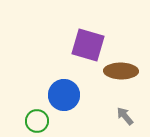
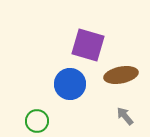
brown ellipse: moved 4 px down; rotated 12 degrees counterclockwise
blue circle: moved 6 px right, 11 px up
